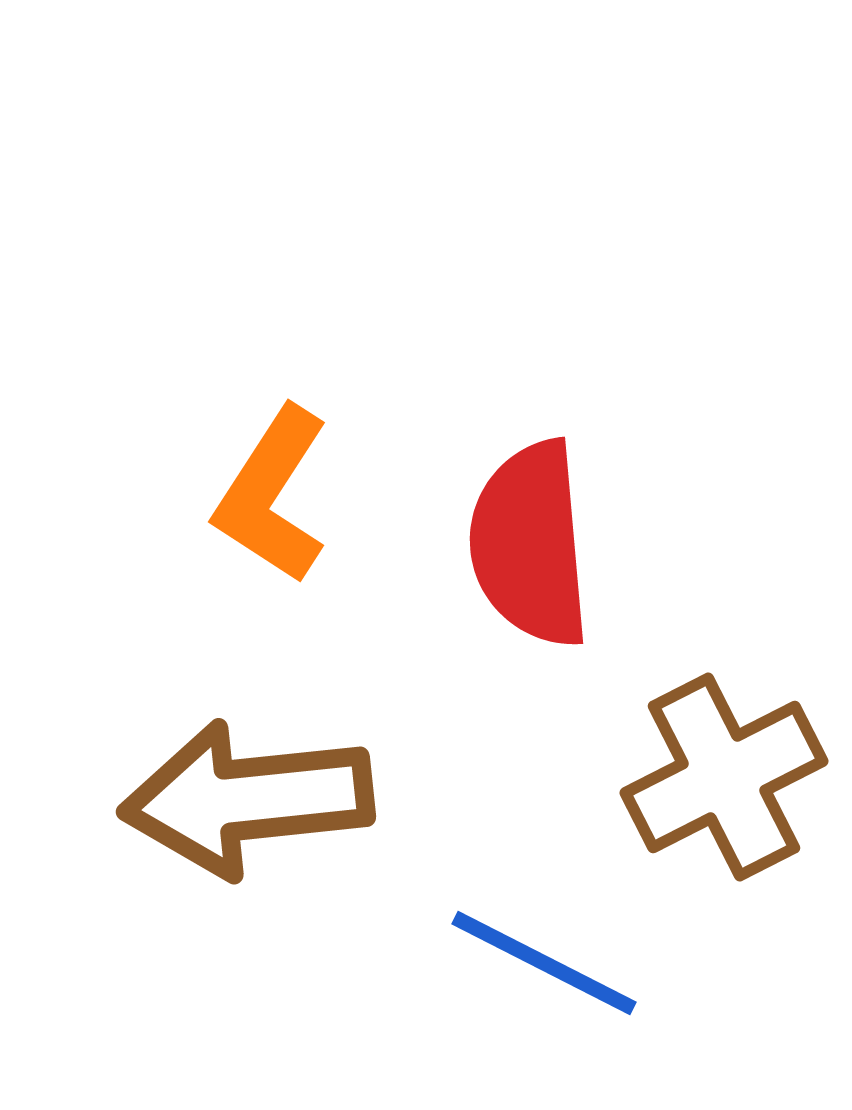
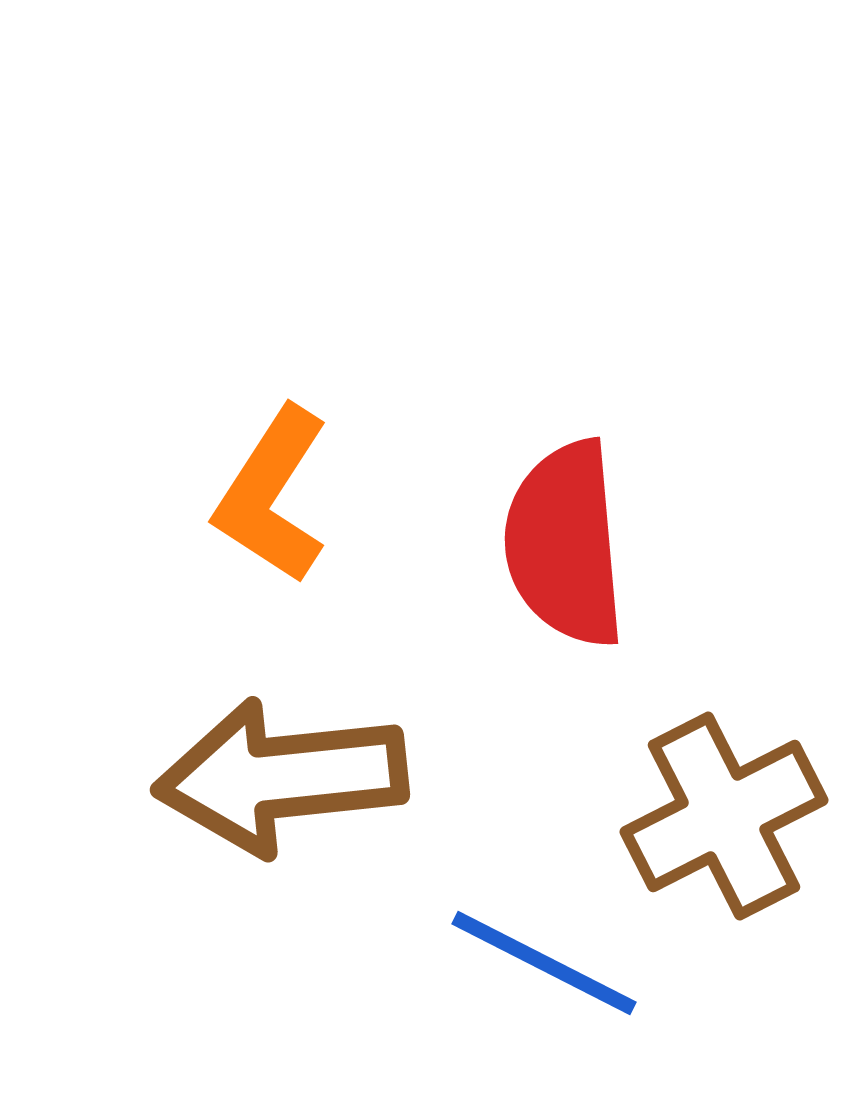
red semicircle: moved 35 px right
brown cross: moved 39 px down
brown arrow: moved 34 px right, 22 px up
